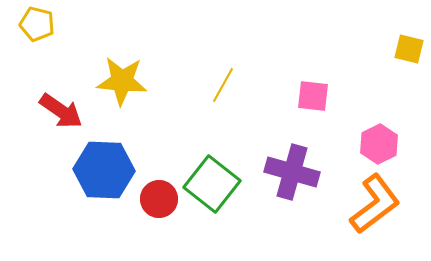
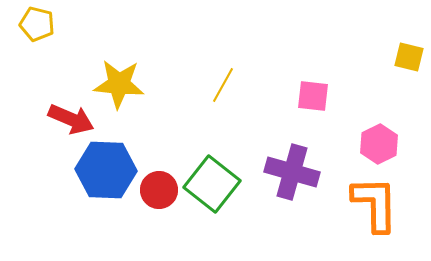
yellow square: moved 8 px down
yellow star: moved 3 px left, 3 px down
red arrow: moved 10 px right, 8 px down; rotated 12 degrees counterclockwise
blue hexagon: moved 2 px right
red circle: moved 9 px up
orange L-shape: rotated 54 degrees counterclockwise
